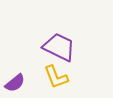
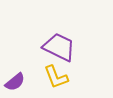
purple semicircle: moved 1 px up
